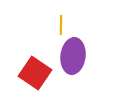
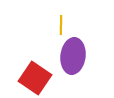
red square: moved 5 px down
